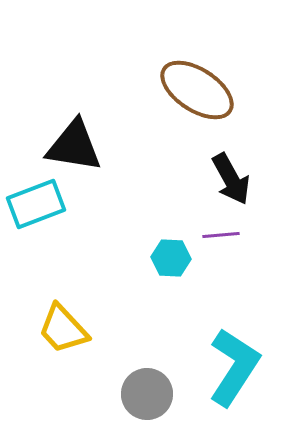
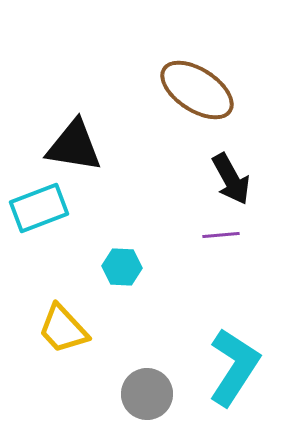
cyan rectangle: moved 3 px right, 4 px down
cyan hexagon: moved 49 px left, 9 px down
